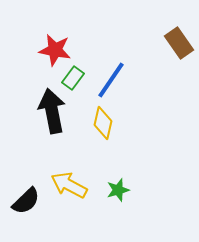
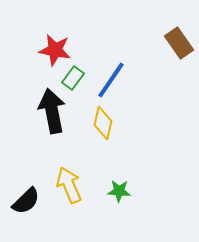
yellow arrow: rotated 39 degrees clockwise
green star: moved 1 px right, 1 px down; rotated 20 degrees clockwise
